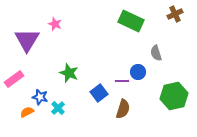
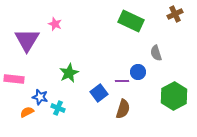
green star: rotated 24 degrees clockwise
pink rectangle: rotated 42 degrees clockwise
green hexagon: rotated 16 degrees counterclockwise
cyan cross: rotated 24 degrees counterclockwise
